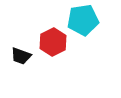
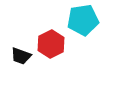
red hexagon: moved 2 px left, 2 px down
